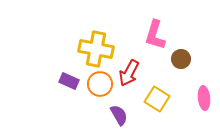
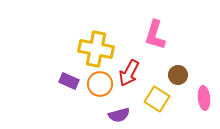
brown circle: moved 3 px left, 16 px down
purple semicircle: rotated 105 degrees clockwise
